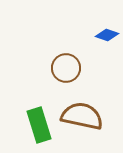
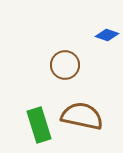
brown circle: moved 1 px left, 3 px up
